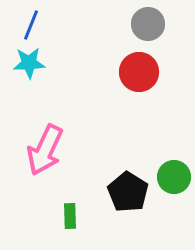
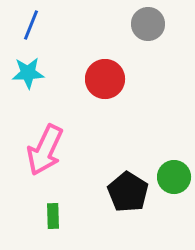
cyan star: moved 1 px left, 10 px down
red circle: moved 34 px left, 7 px down
green rectangle: moved 17 px left
